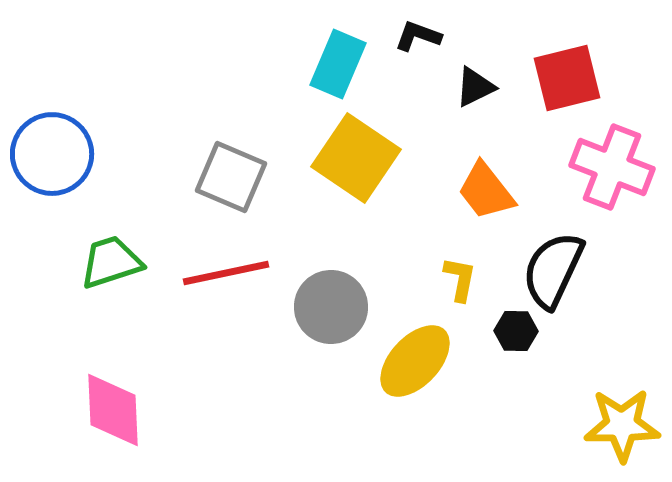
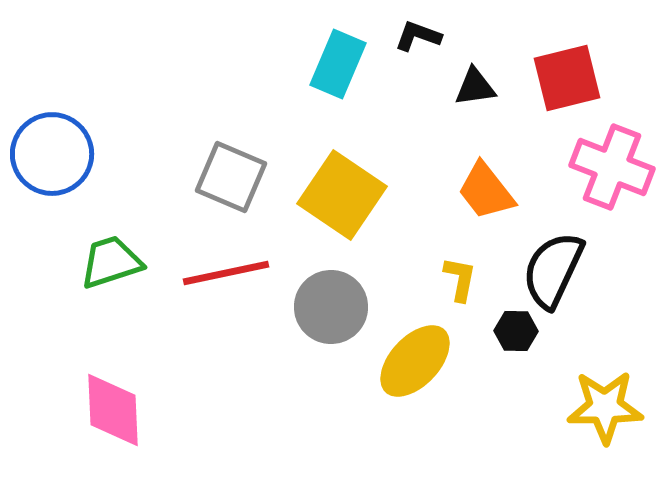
black triangle: rotated 18 degrees clockwise
yellow square: moved 14 px left, 37 px down
yellow star: moved 17 px left, 18 px up
